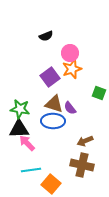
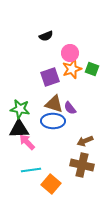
purple square: rotated 18 degrees clockwise
green square: moved 7 px left, 24 px up
pink arrow: moved 1 px up
